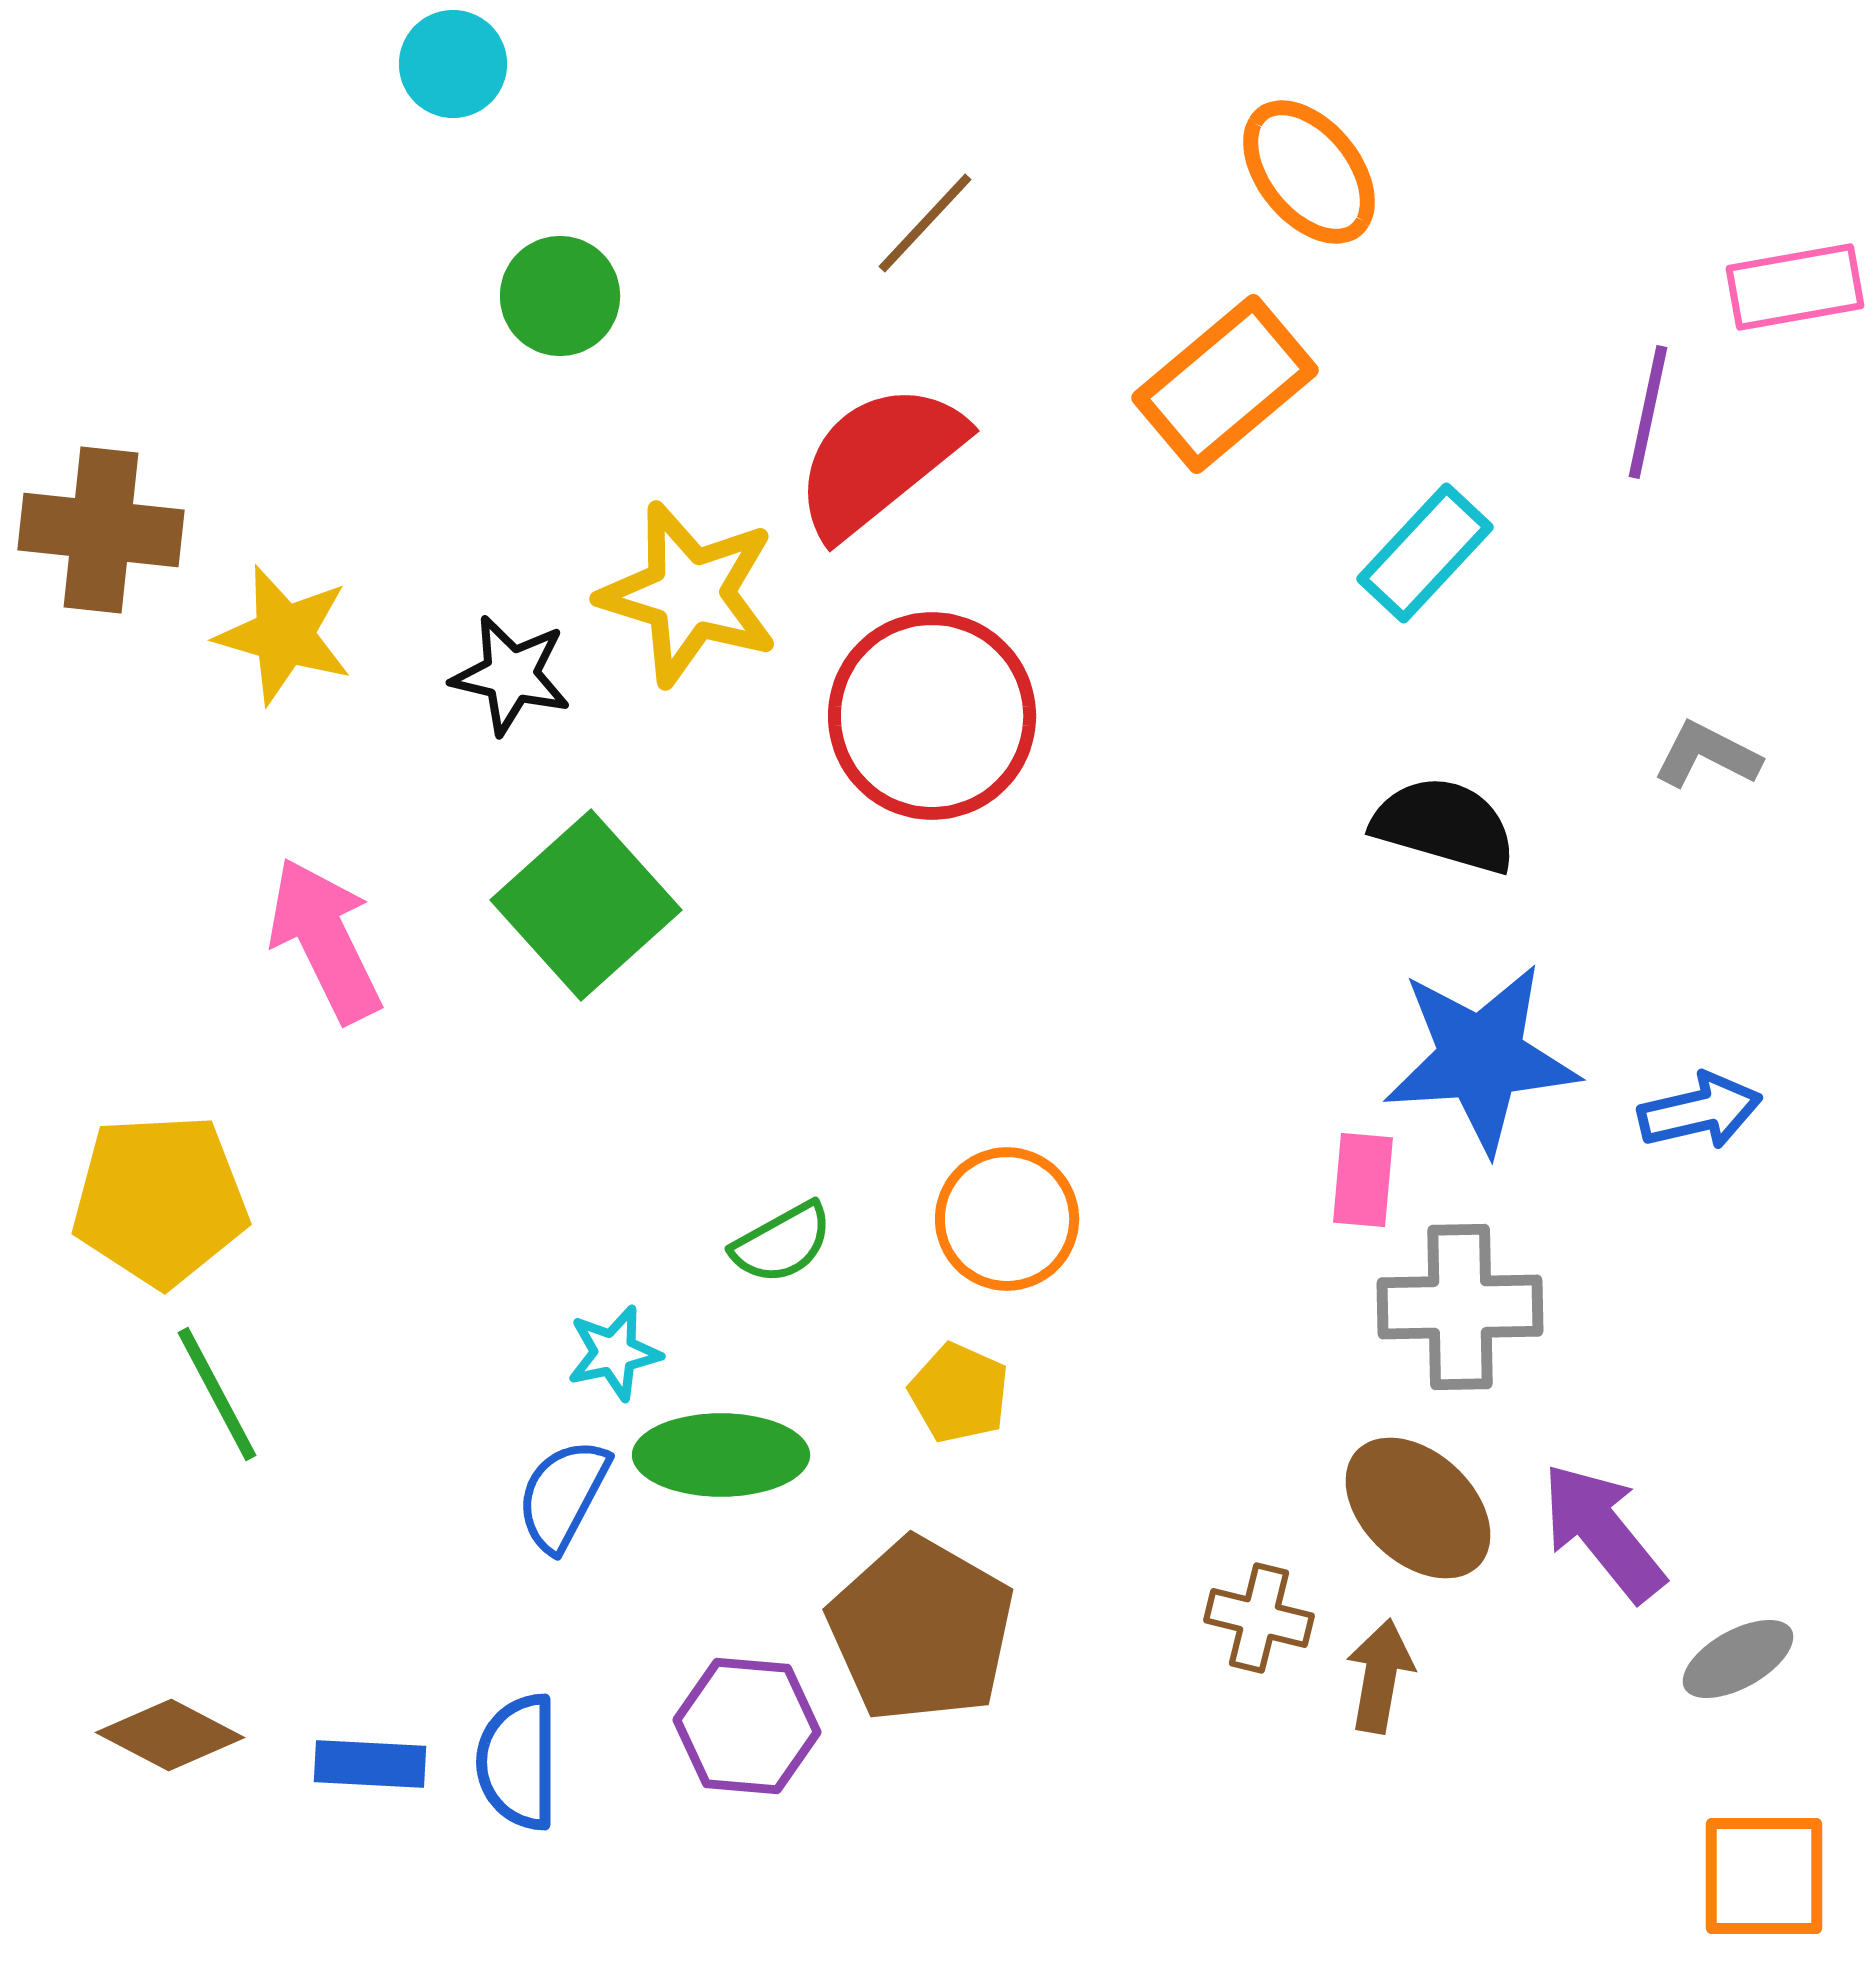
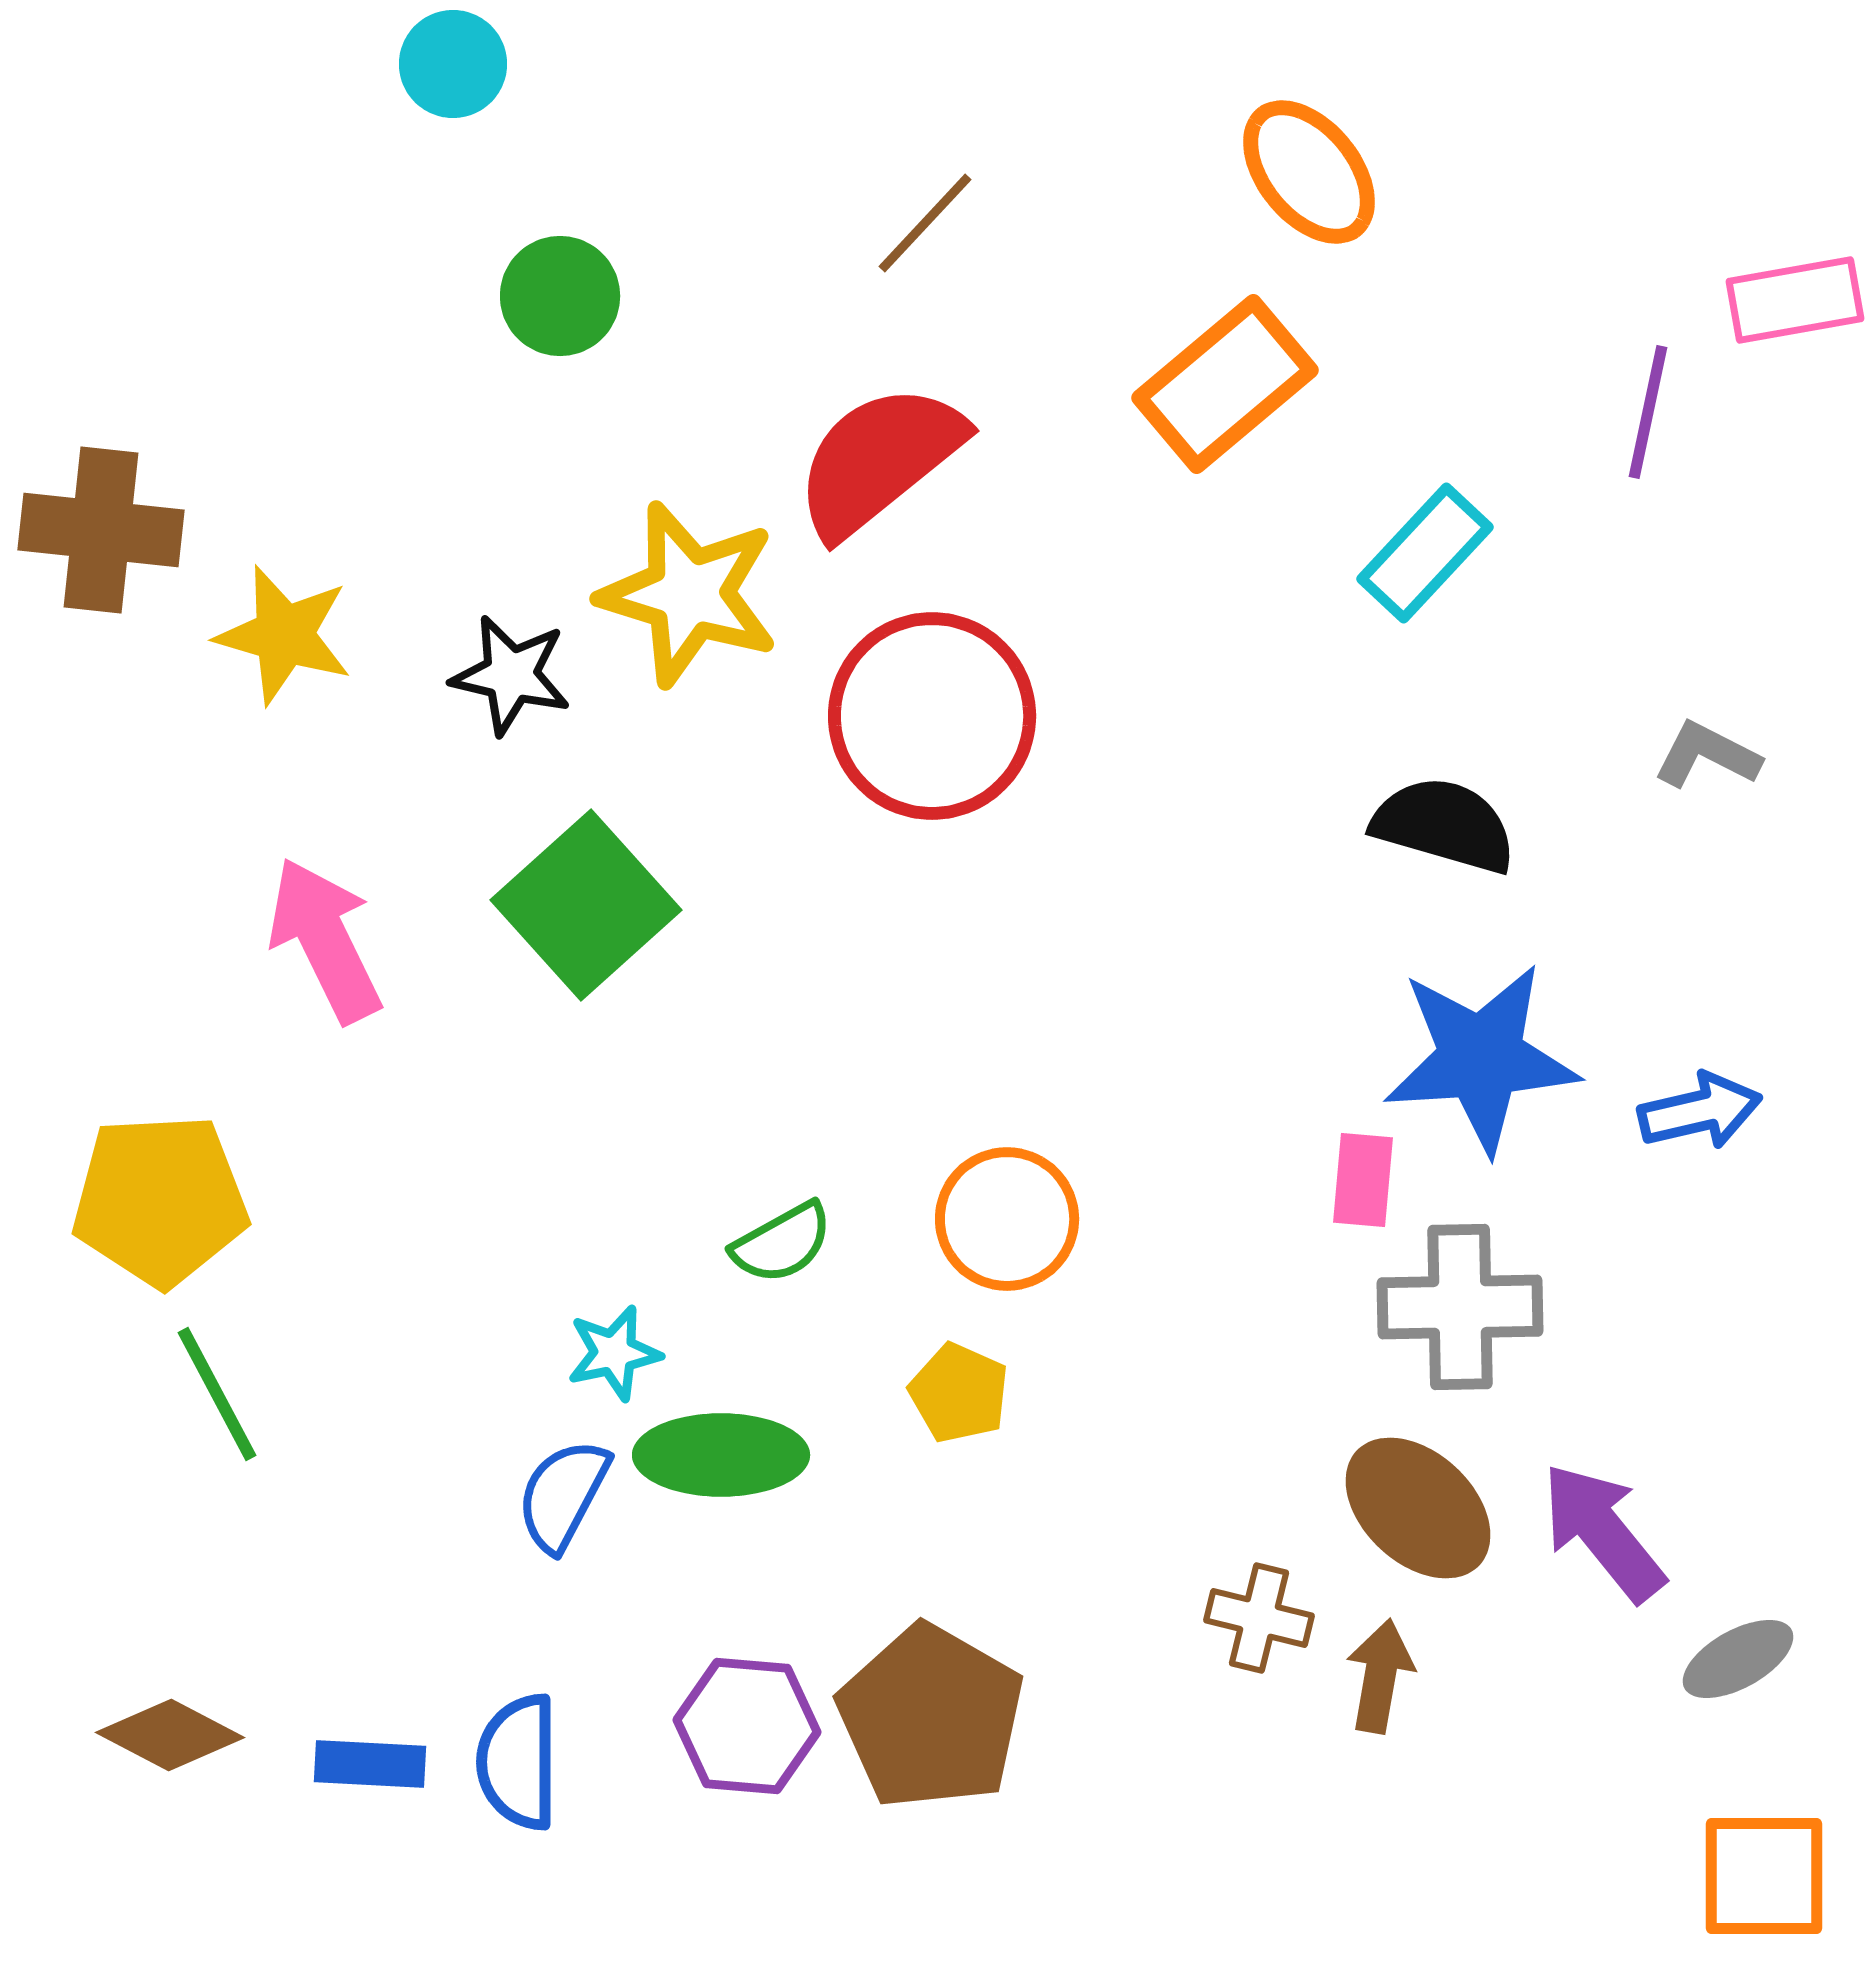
pink rectangle at (1795, 287): moved 13 px down
brown pentagon at (921, 1630): moved 10 px right, 87 px down
